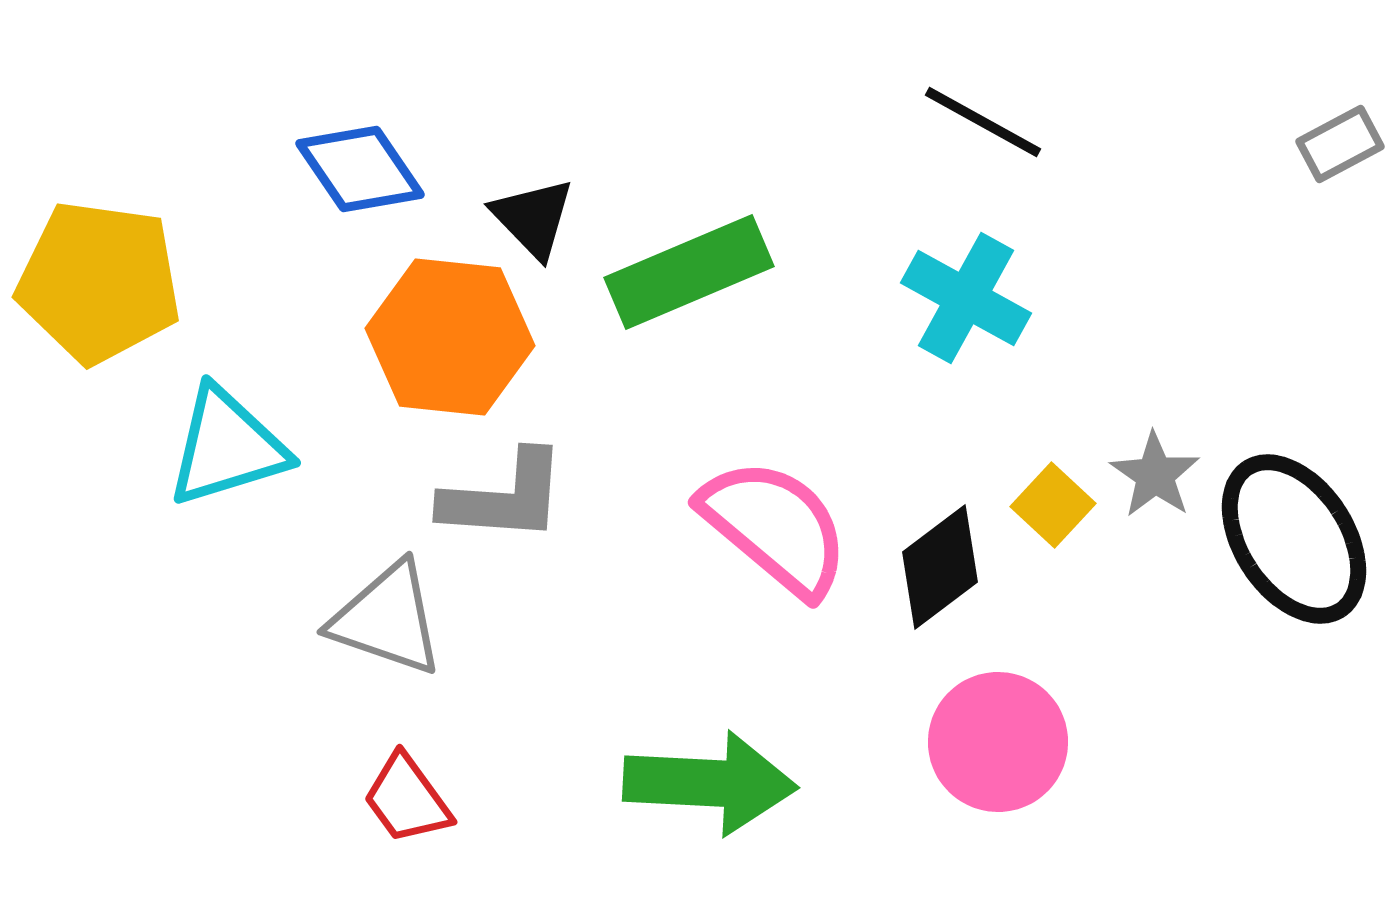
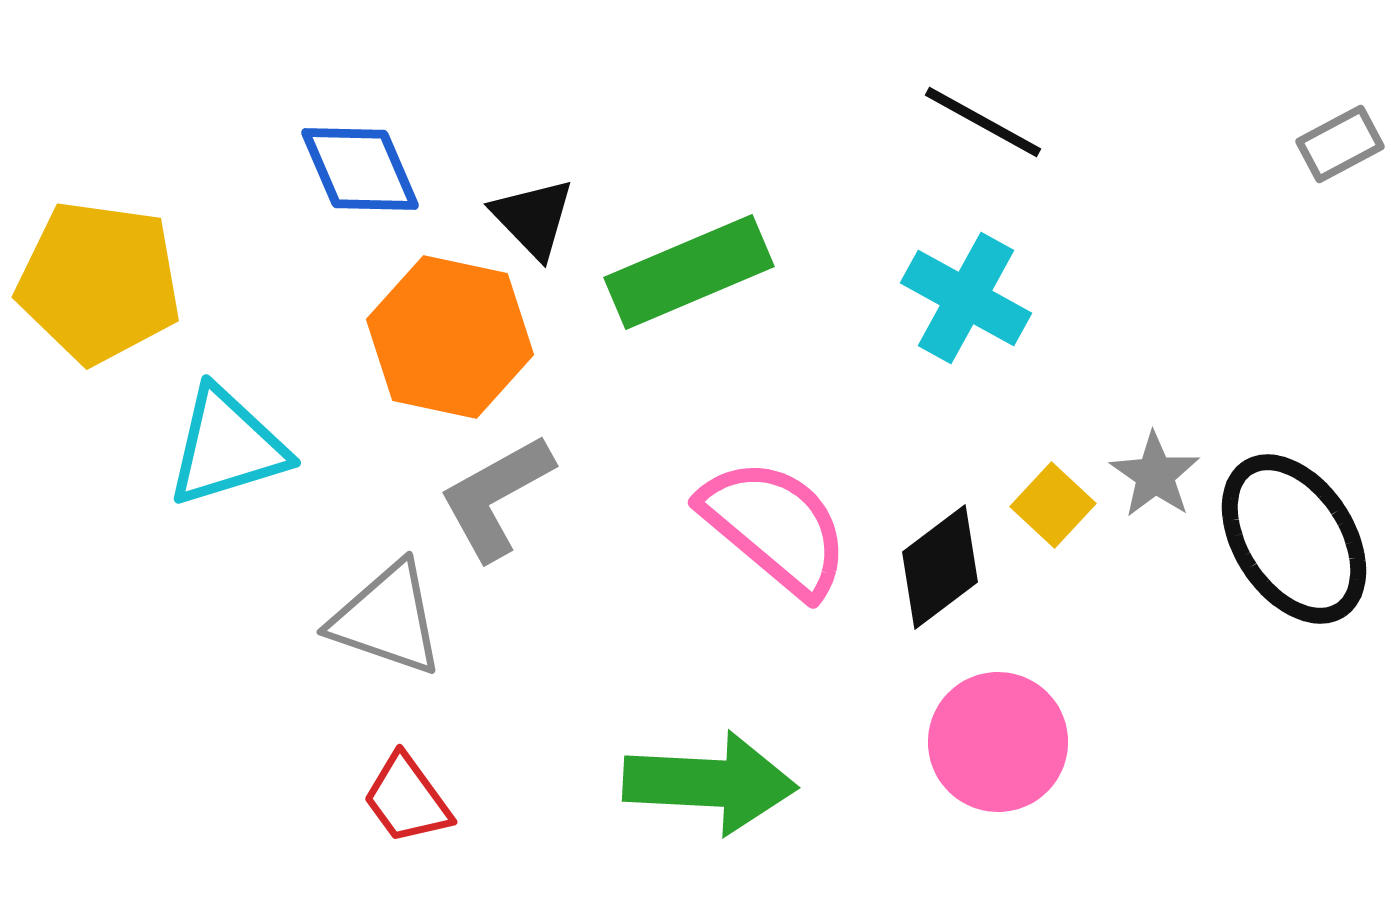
blue diamond: rotated 11 degrees clockwise
orange hexagon: rotated 6 degrees clockwise
gray L-shape: moved 8 px left; rotated 147 degrees clockwise
